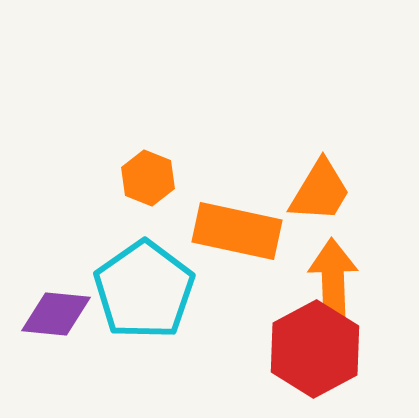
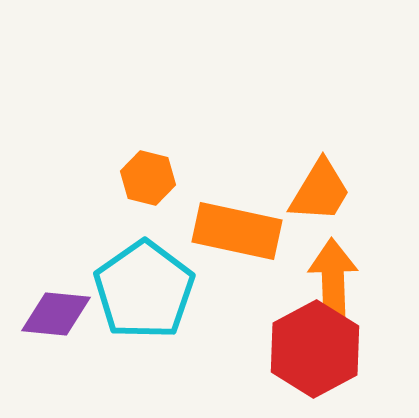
orange hexagon: rotated 8 degrees counterclockwise
